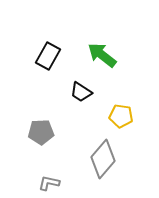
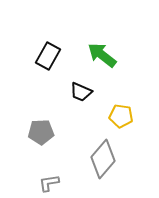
black trapezoid: rotated 10 degrees counterclockwise
gray L-shape: rotated 20 degrees counterclockwise
